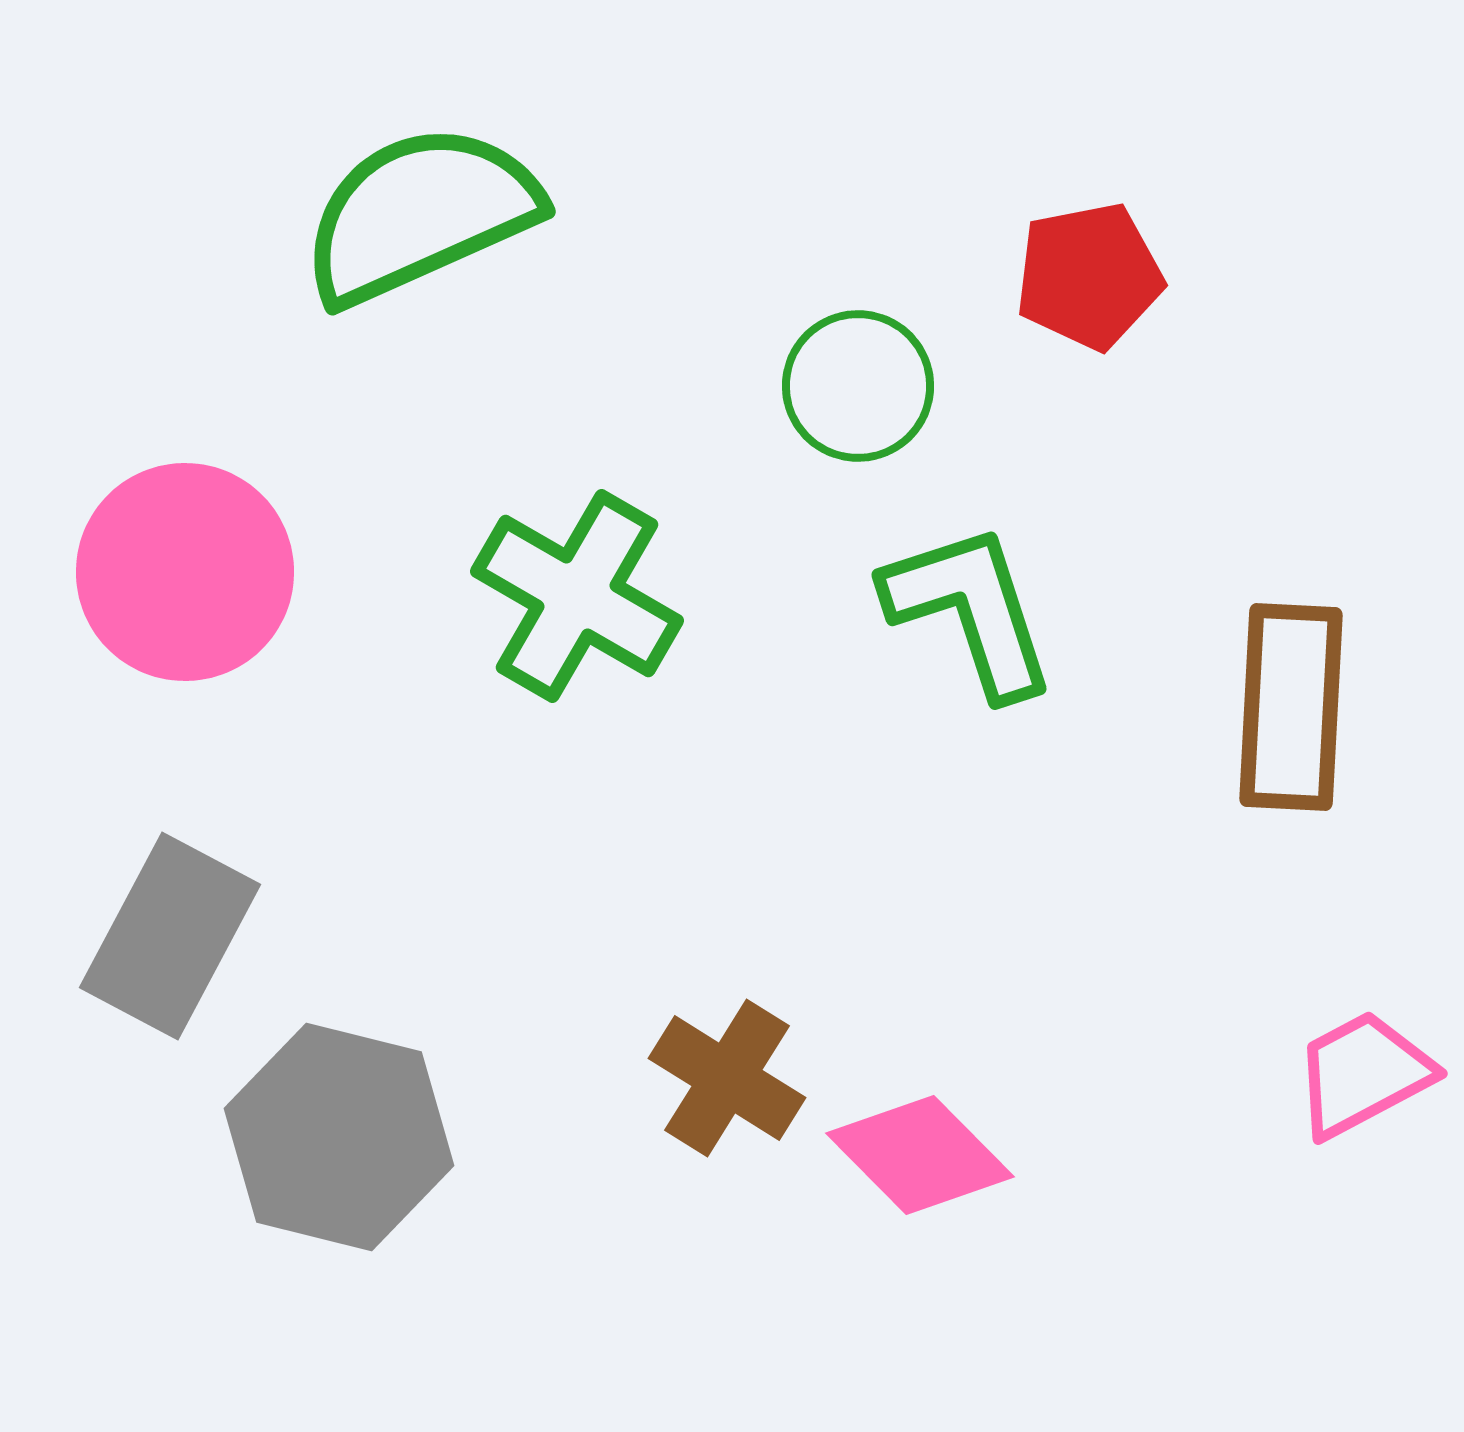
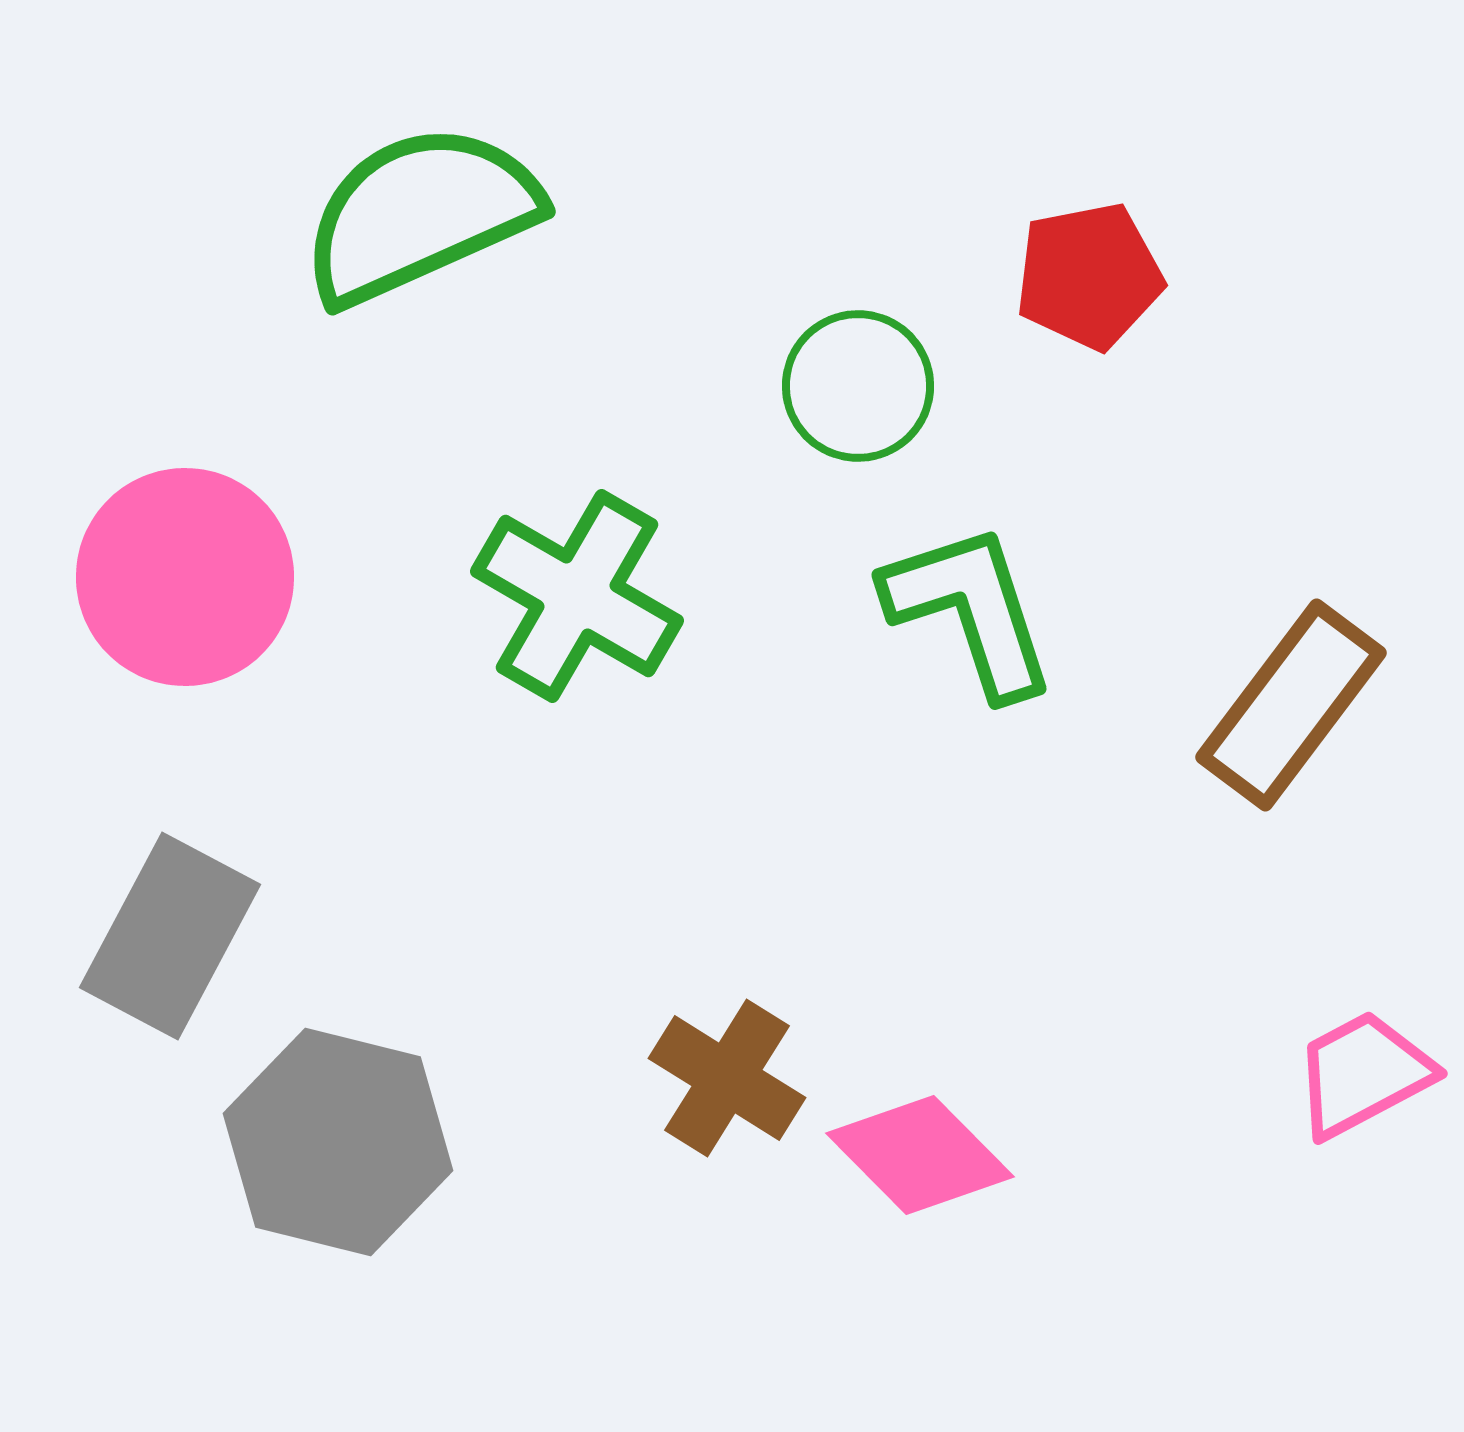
pink circle: moved 5 px down
brown rectangle: moved 2 px up; rotated 34 degrees clockwise
gray hexagon: moved 1 px left, 5 px down
